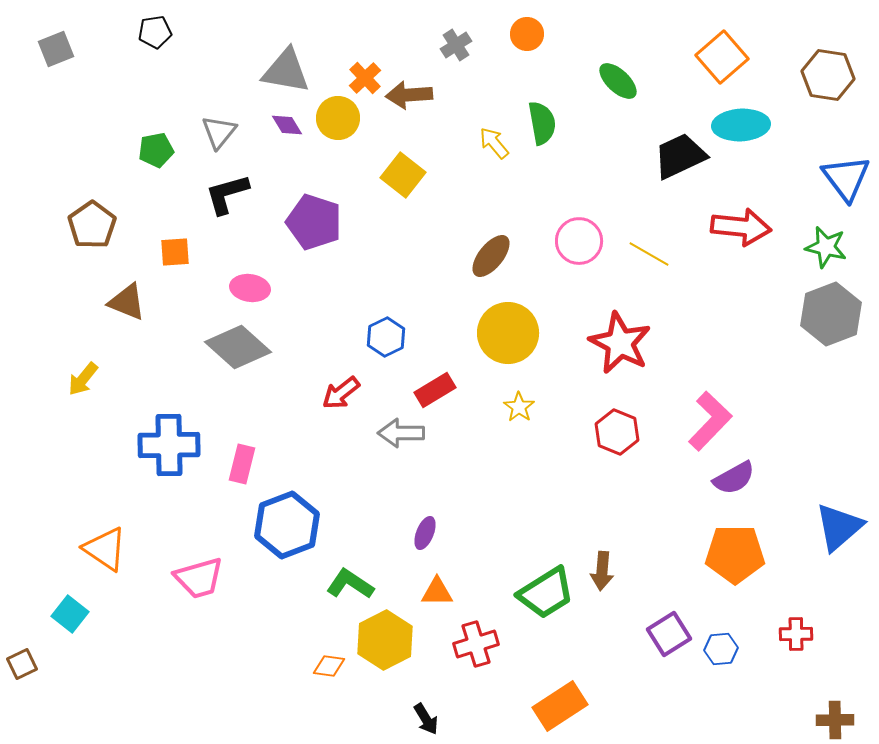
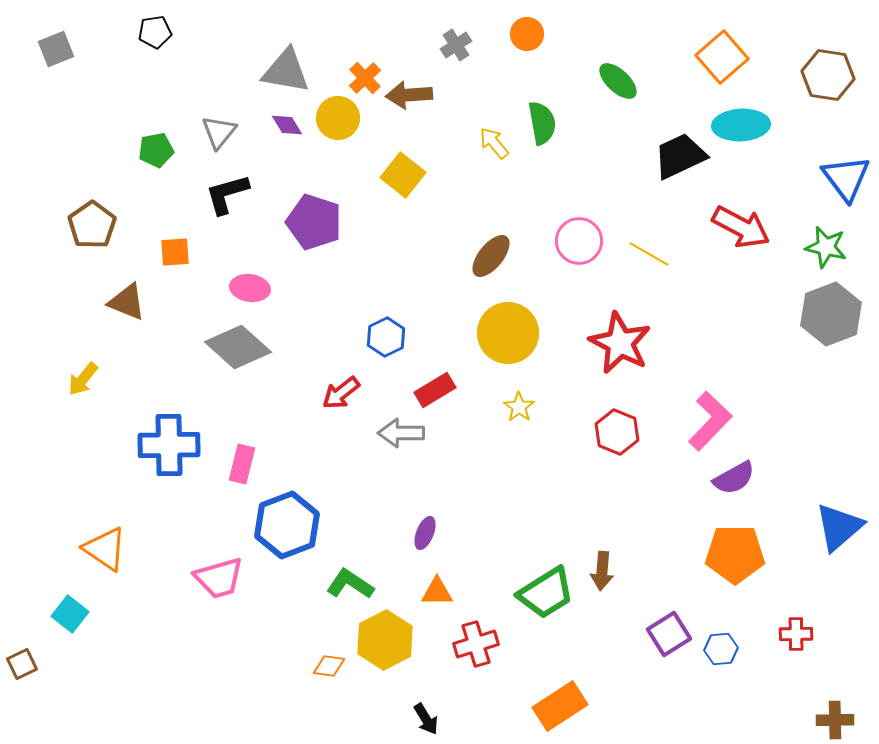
red arrow at (741, 227): rotated 22 degrees clockwise
pink trapezoid at (199, 578): moved 20 px right
